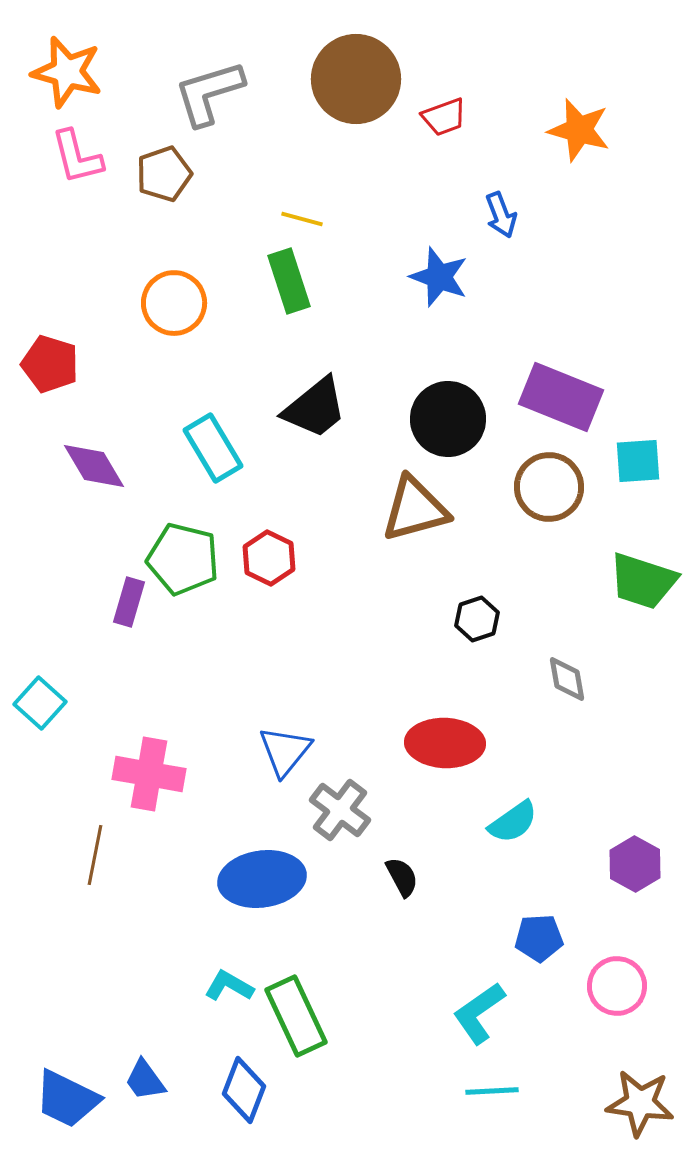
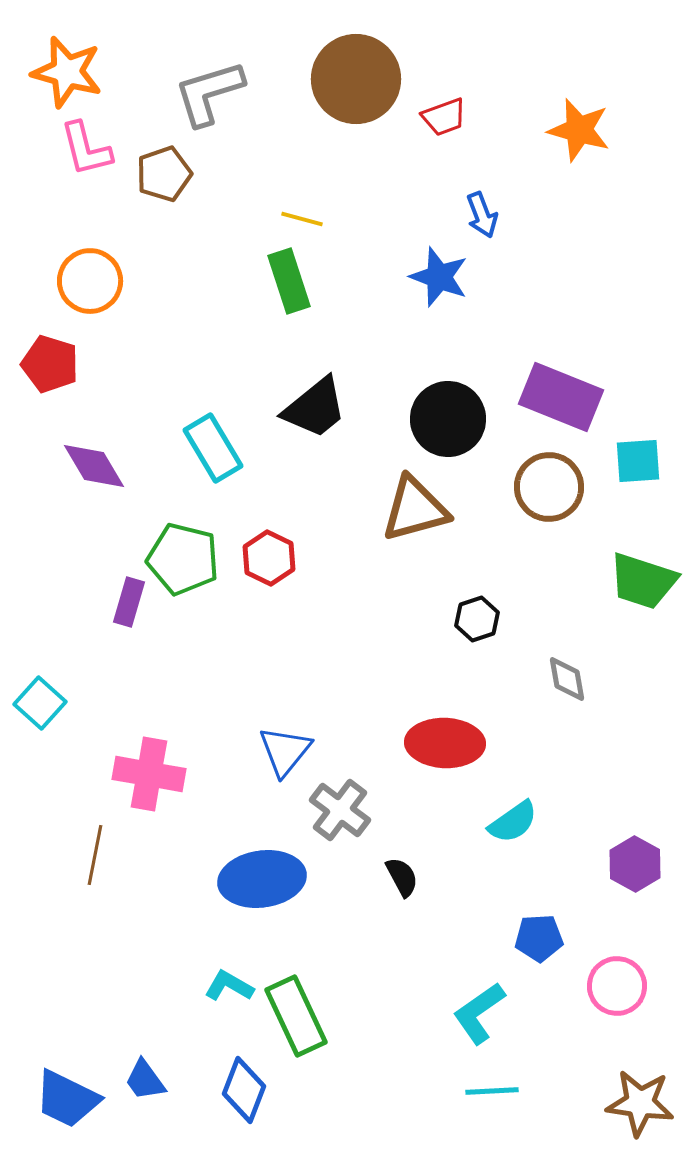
pink L-shape at (77, 157): moved 9 px right, 8 px up
blue arrow at (501, 215): moved 19 px left
orange circle at (174, 303): moved 84 px left, 22 px up
